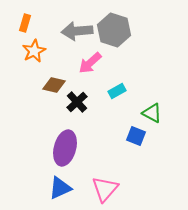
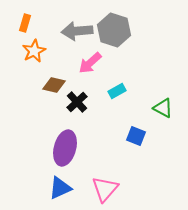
green triangle: moved 11 px right, 5 px up
